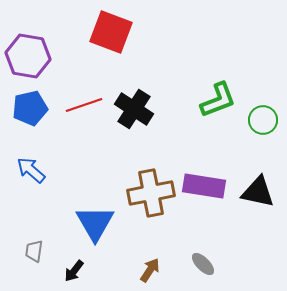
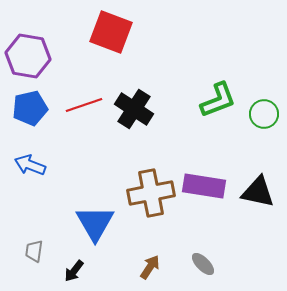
green circle: moved 1 px right, 6 px up
blue arrow: moved 1 px left, 5 px up; rotated 20 degrees counterclockwise
brown arrow: moved 3 px up
